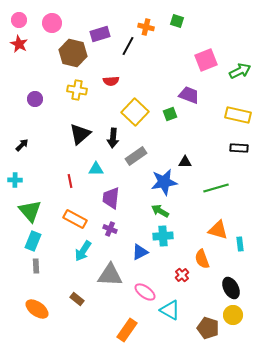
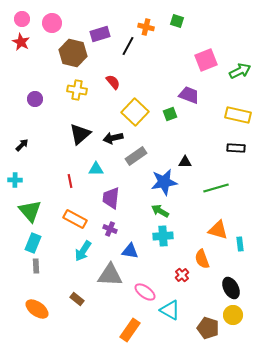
pink circle at (19, 20): moved 3 px right, 1 px up
red star at (19, 44): moved 2 px right, 2 px up
red semicircle at (111, 81): moved 2 px right, 1 px down; rotated 126 degrees counterclockwise
black arrow at (113, 138): rotated 72 degrees clockwise
black rectangle at (239, 148): moved 3 px left
cyan rectangle at (33, 241): moved 2 px down
blue triangle at (140, 252): moved 10 px left, 1 px up; rotated 36 degrees clockwise
orange rectangle at (127, 330): moved 3 px right
